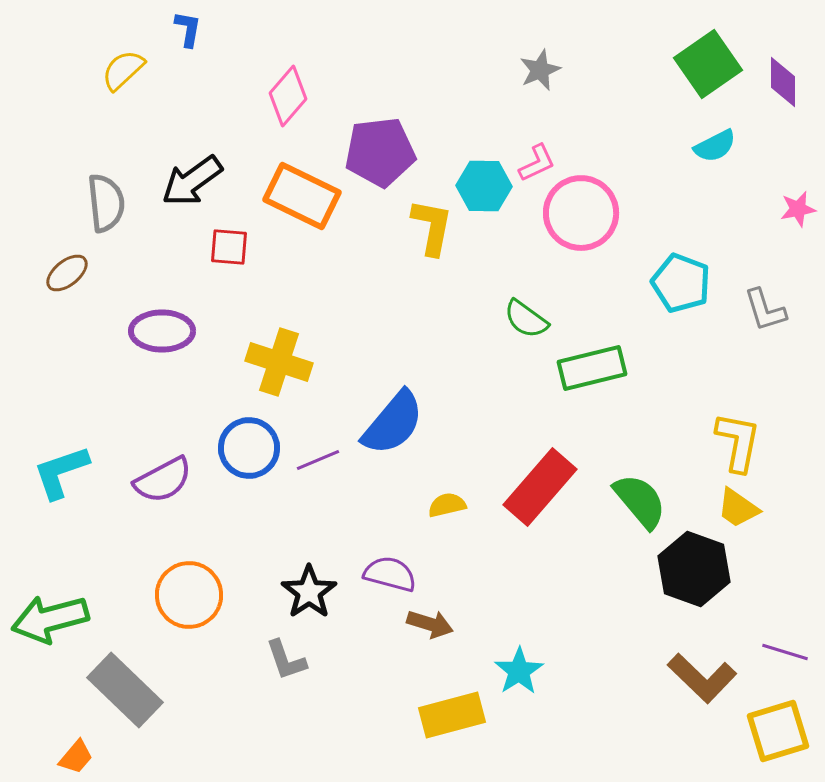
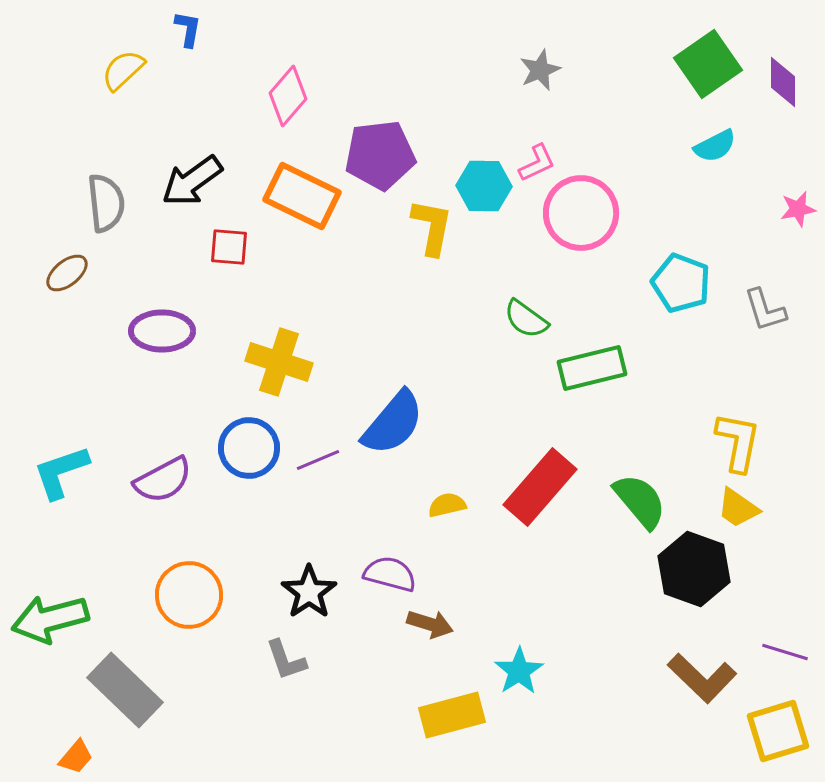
purple pentagon at (380, 152): moved 3 px down
